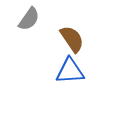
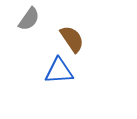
blue triangle: moved 11 px left
